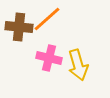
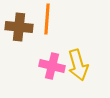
orange line: rotated 44 degrees counterclockwise
pink cross: moved 3 px right, 8 px down
